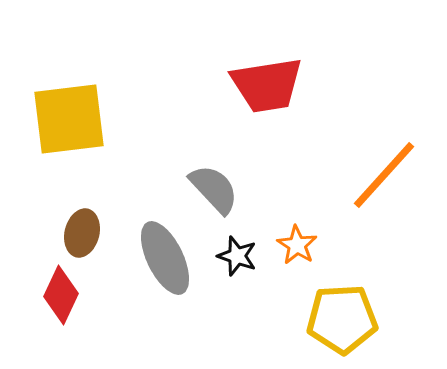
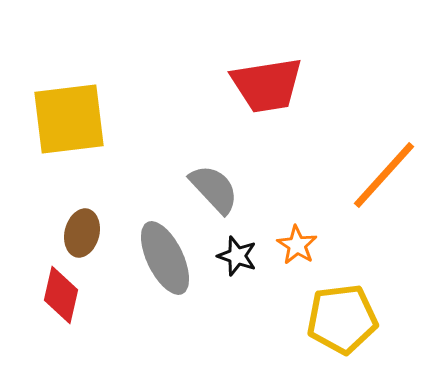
red diamond: rotated 12 degrees counterclockwise
yellow pentagon: rotated 4 degrees counterclockwise
